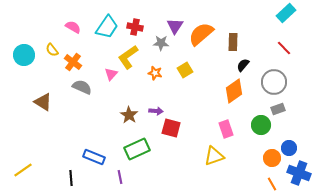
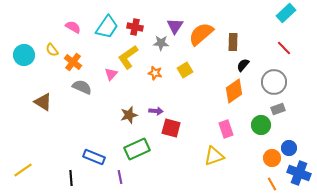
brown star: rotated 24 degrees clockwise
